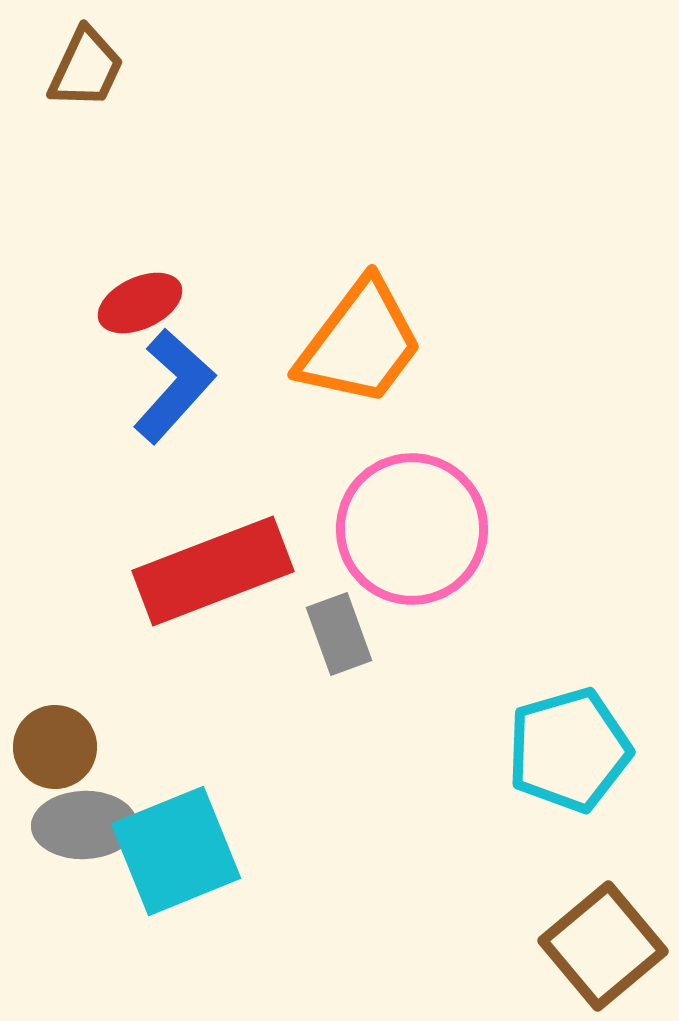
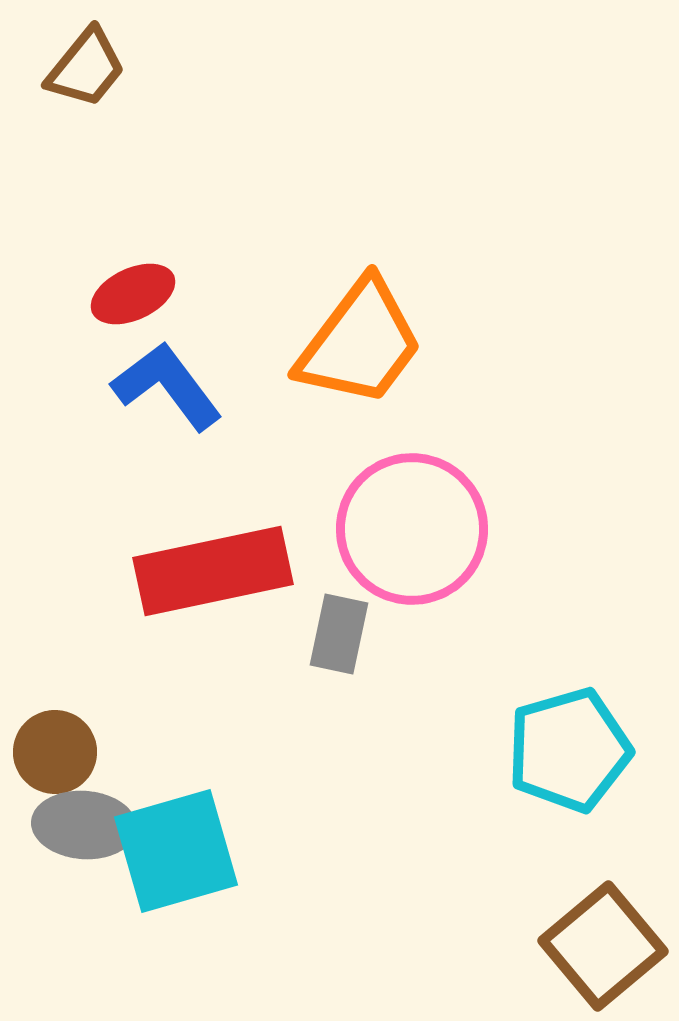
brown trapezoid: rotated 14 degrees clockwise
red ellipse: moved 7 px left, 9 px up
blue L-shape: moved 7 px left; rotated 79 degrees counterclockwise
red rectangle: rotated 9 degrees clockwise
gray rectangle: rotated 32 degrees clockwise
brown circle: moved 5 px down
gray ellipse: rotated 6 degrees clockwise
cyan square: rotated 6 degrees clockwise
